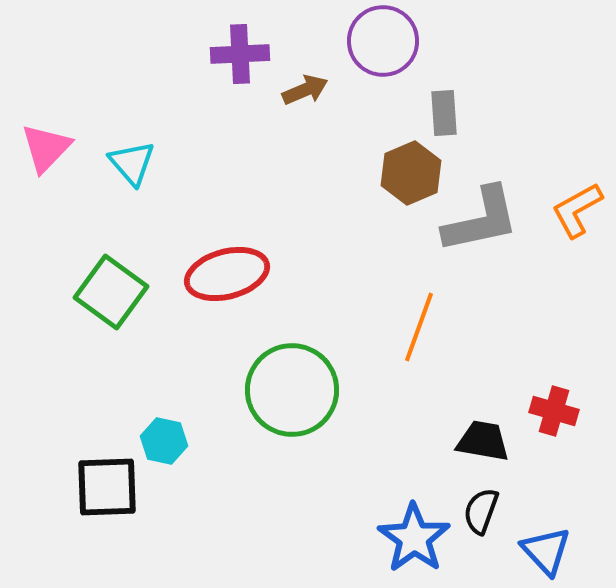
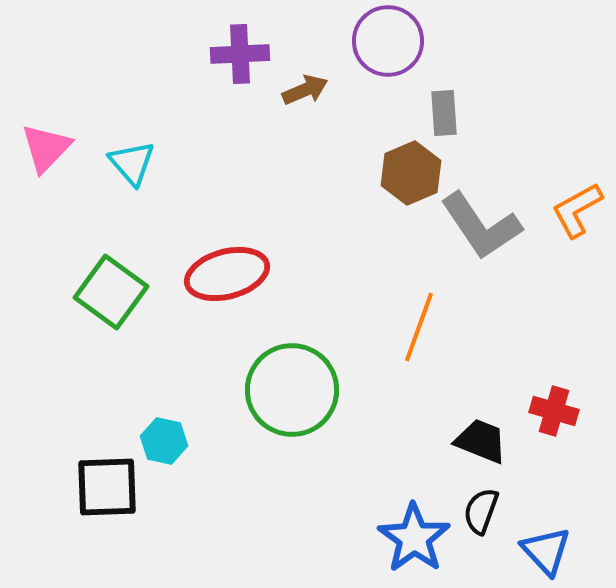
purple circle: moved 5 px right
gray L-shape: moved 6 px down; rotated 68 degrees clockwise
black trapezoid: moved 2 px left; rotated 12 degrees clockwise
